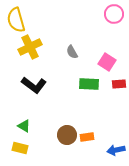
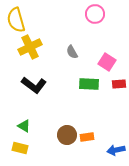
pink circle: moved 19 px left
